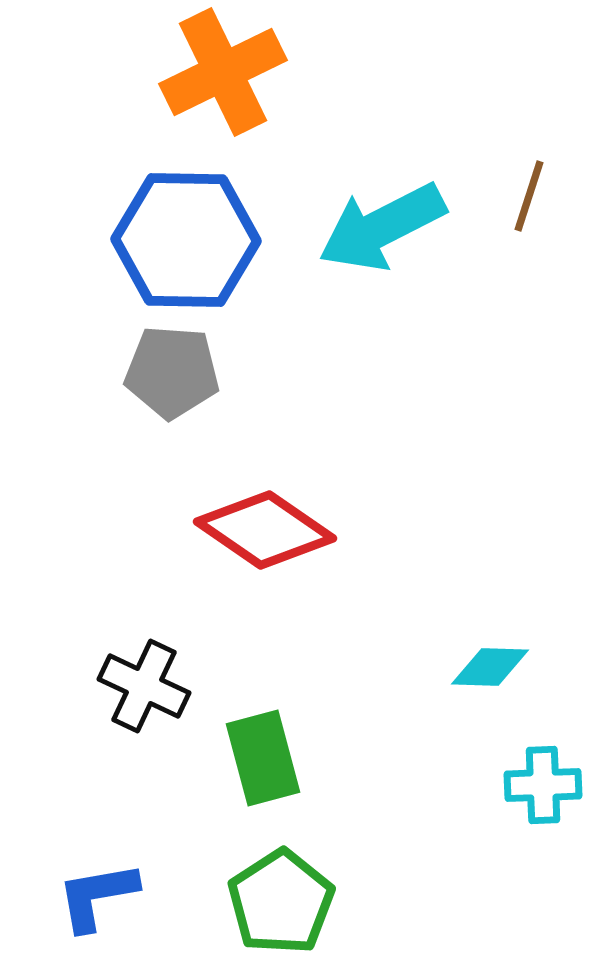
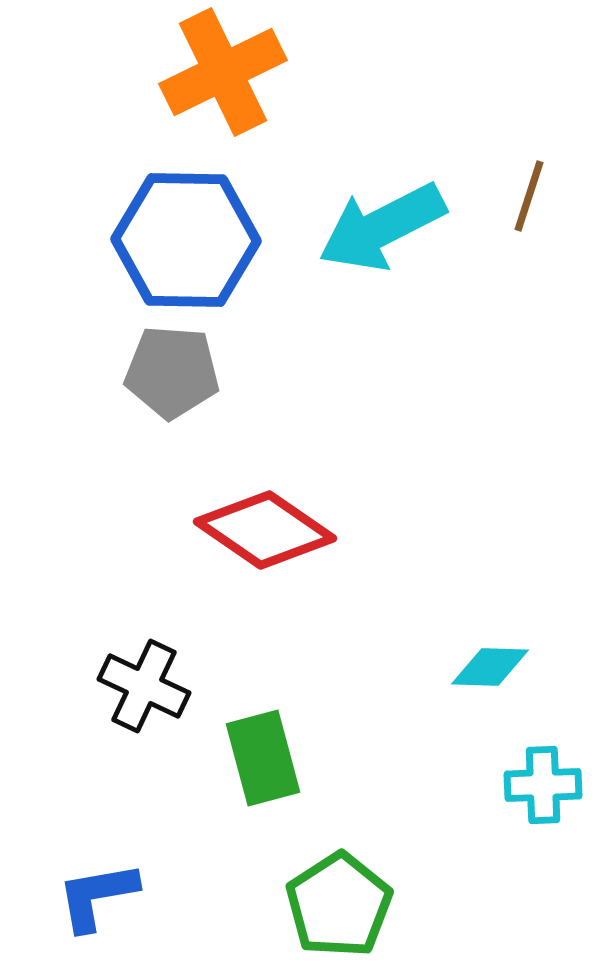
green pentagon: moved 58 px right, 3 px down
